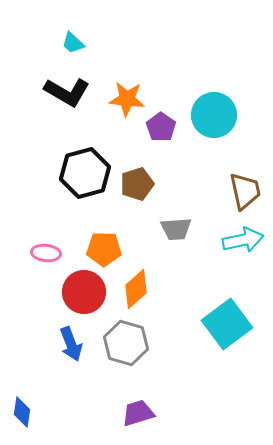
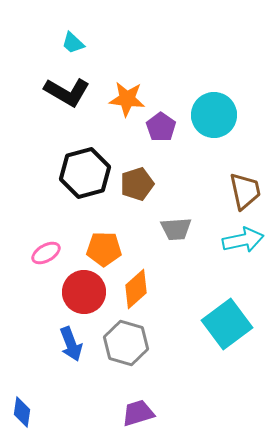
pink ellipse: rotated 36 degrees counterclockwise
